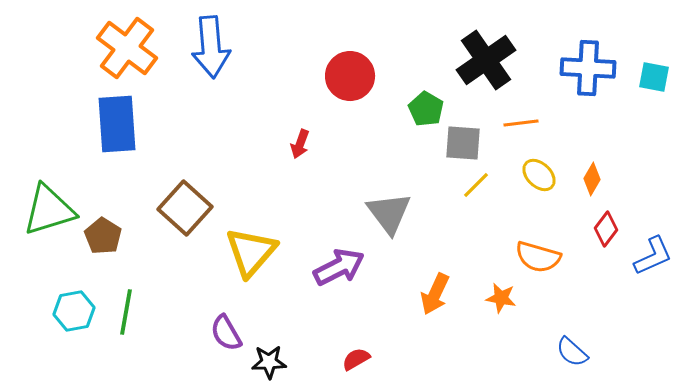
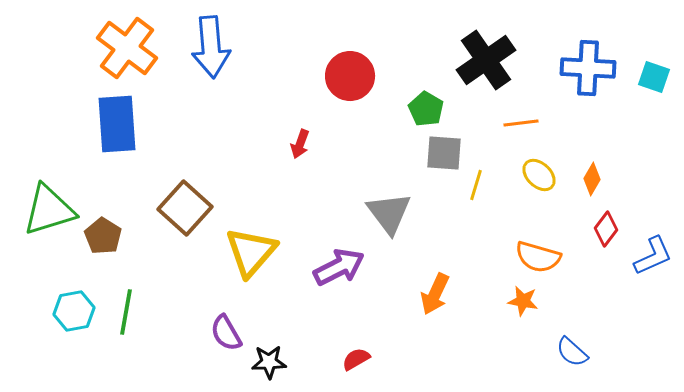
cyan square: rotated 8 degrees clockwise
gray square: moved 19 px left, 10 px down
yellow line: rotated 28 degrees counterclockwise
orange star: moved 22 px right, 3 px down
